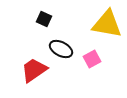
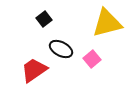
black square: rotated 28 degrees clockwise
yellow triangle: moved 1 px up; rotated 24 degrees counterclockwise
pink square: rotated 12 degrees counterclockwise
